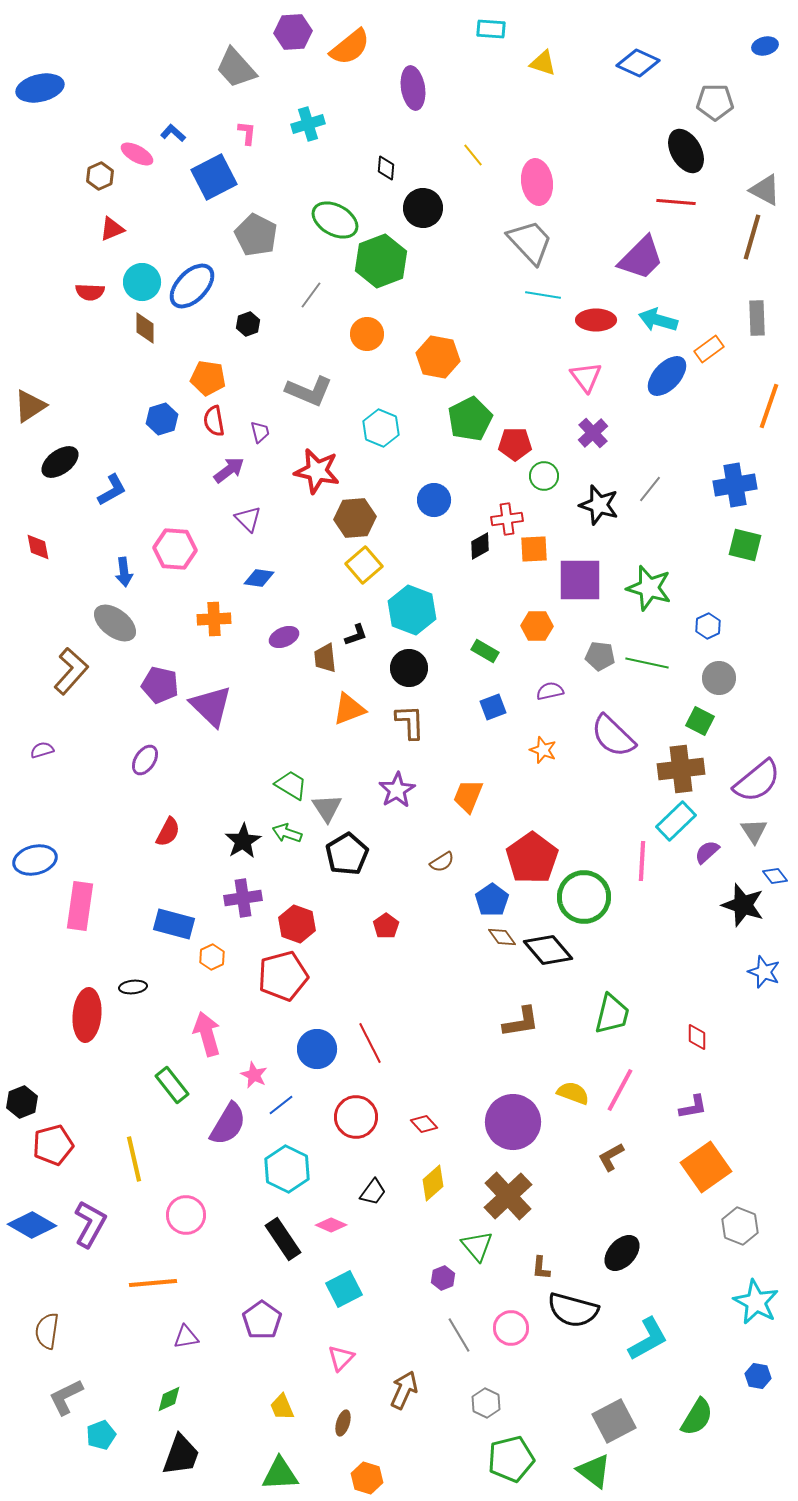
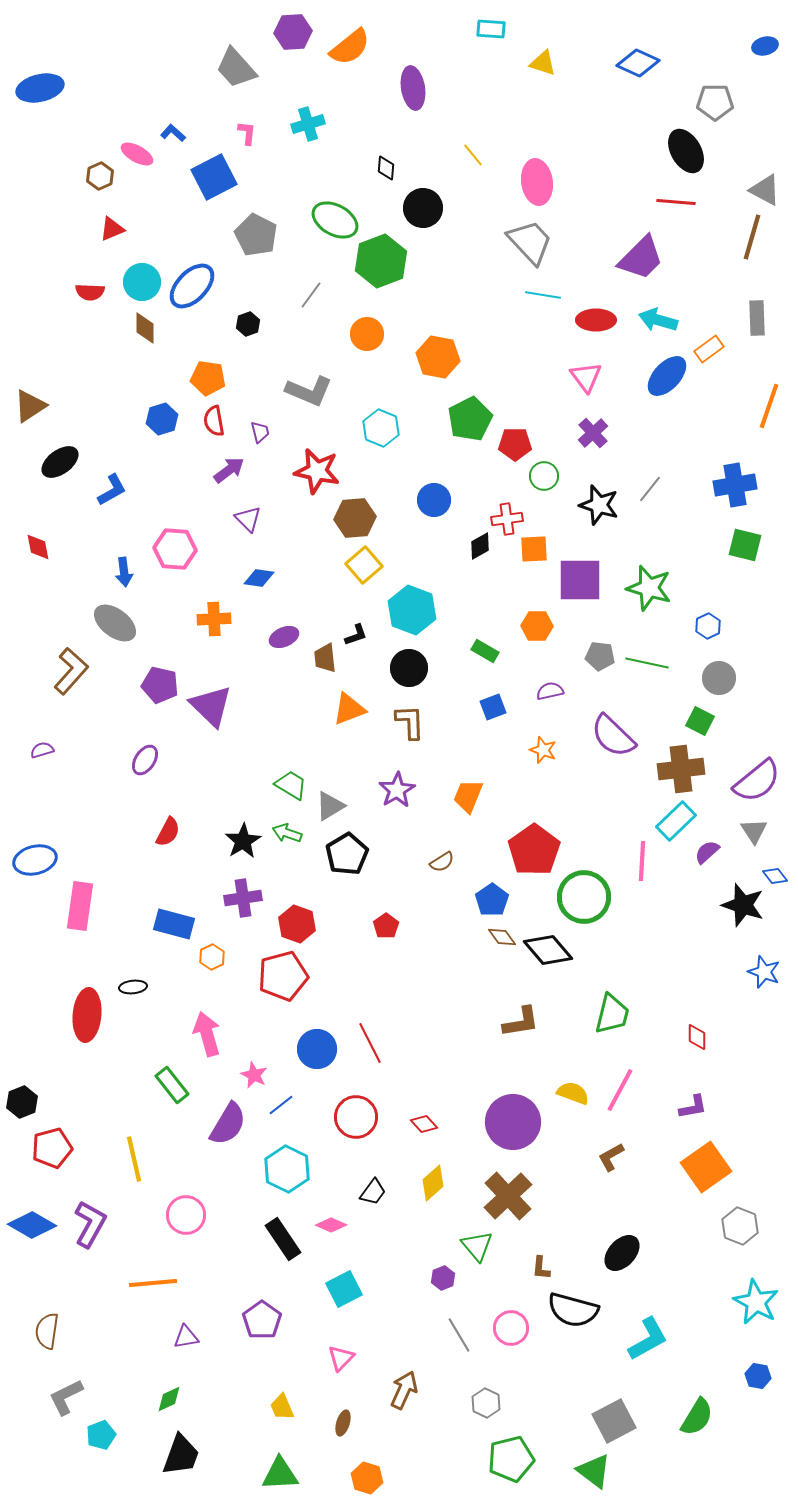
gray triangle at (327, 808): moved 3 px right, 2 px up; rotated 32 degrees clockwise
red pentagon at (532, 858): moved 2 px right, 8 px up
red pentagon at (53, 1145): moved 1 px left, 3 px down
